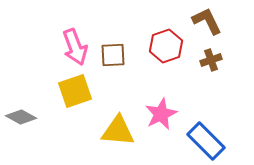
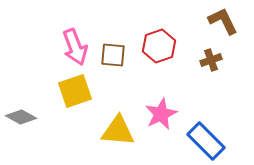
brown L-shape: moved 16 px right
red hexagon: moved 7 px left
brown square: rotated 8 degrees clockwise
